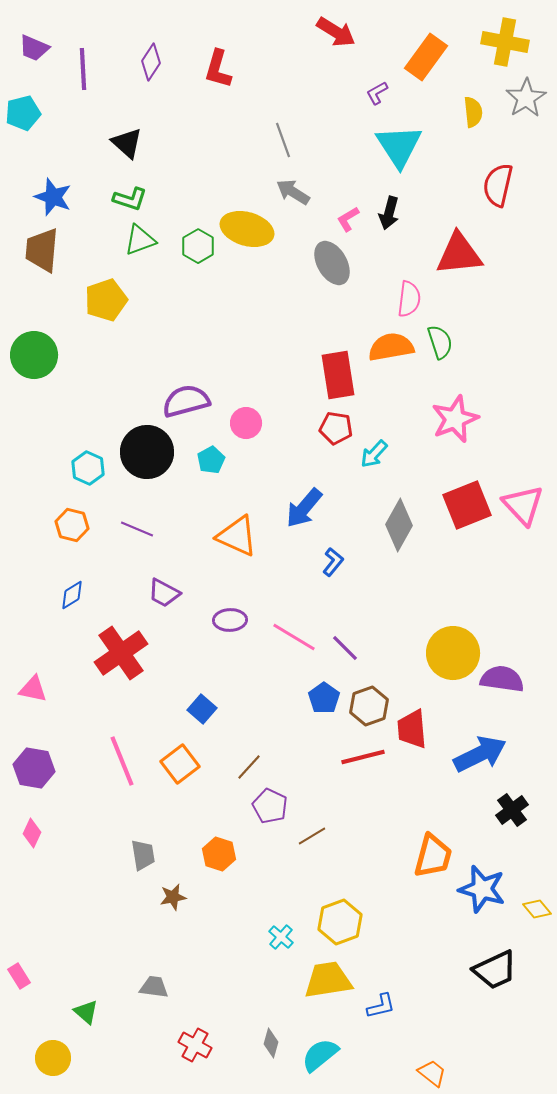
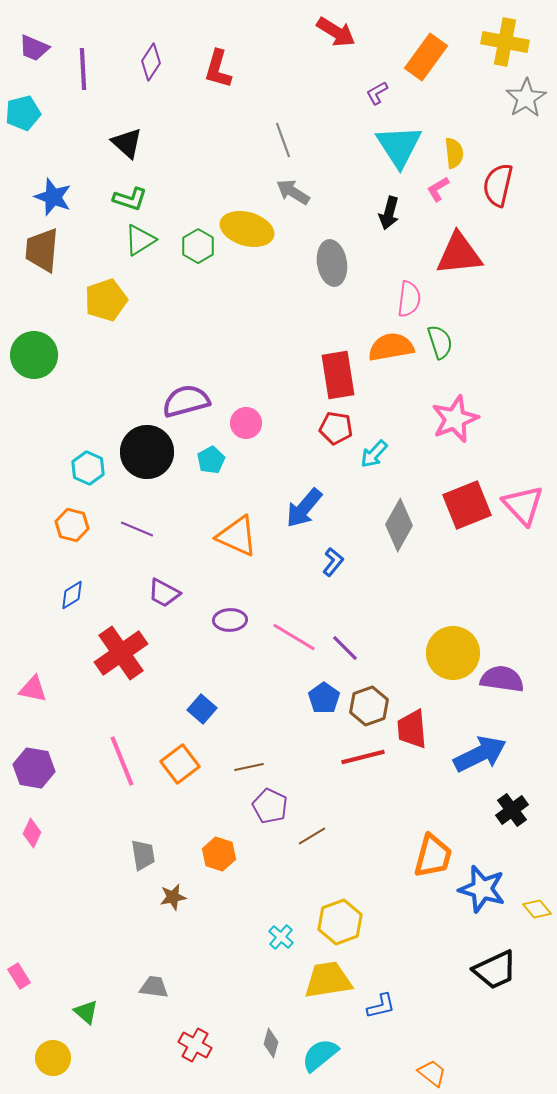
yellow semicircle at (473, 112): moved 19 px left, 41 px down
pink L-shape at (348, 219): moved 90 px right, 30 px up
green triangle at (140, 240): rotated 12 degrees counterclockwise
gray ellipse at (332, 263): rotated 21 degrees clockwise
brown line at (249, 767): rotated 36 degrees clockwise
